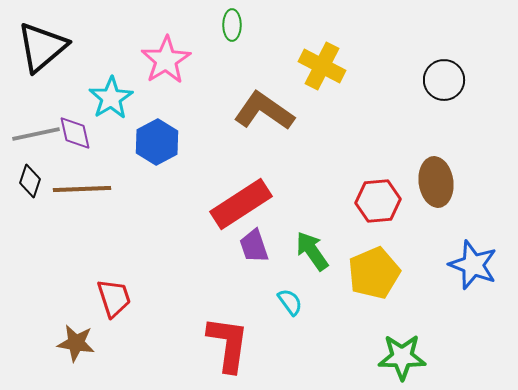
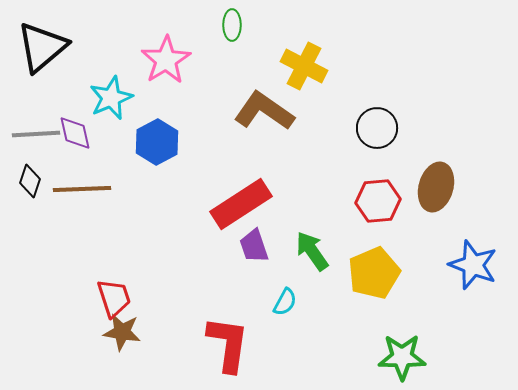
yellow cross: moved 18 px left
black circle: moved 67 px left, 48 px down
cyan star: rotated 9 degrees clockwise
gray line: rotated 9 degrees clockwise
brown ellipse: moved 5 px down; rotated 24 degrees clockwise
cyan semicircle: moved 5 px left; rotated 64 degrees clockwise
brown star: moved 46 px right, 11 px up
